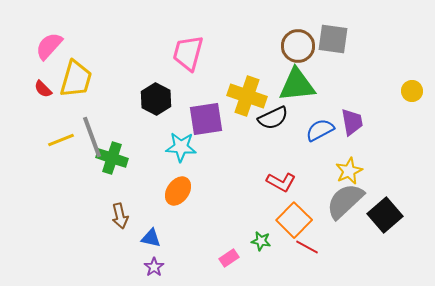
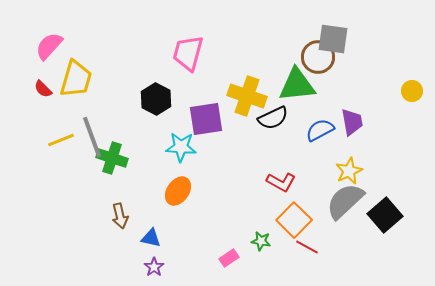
brown circle: moved 20 px right, 11 px down
